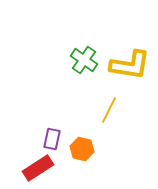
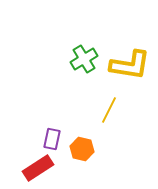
green cross: moved 1 px up; rotated 24 degrees clockwise
